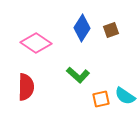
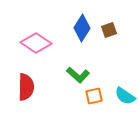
brown square: moved 2 px left
orange square: moved 7 px left, 3 px up
